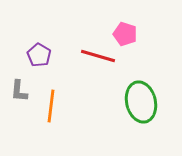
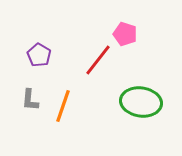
red line: moved 4 px down; rotated 68 degrees counterclockwise
gray L-shape: moved 11 px right, 9 px down
green ellipse: rotated 69 degrees counterclockwise
orange line: moved 12 px right; rotated 12 degrees clockwise
